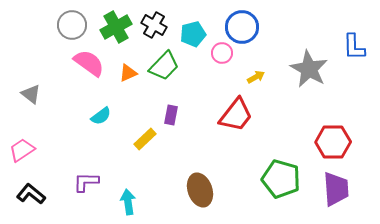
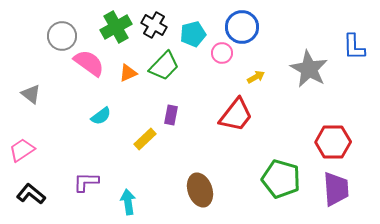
gray circle: moved 10 px left, 11 px down
